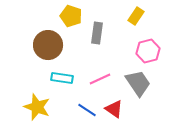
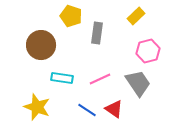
yellow rectangle: rotated 12 degrees clockwise
brown circle: moved 7 px left
